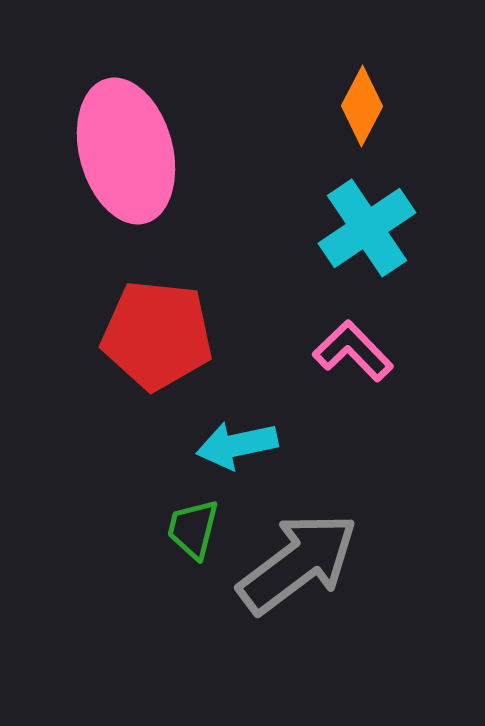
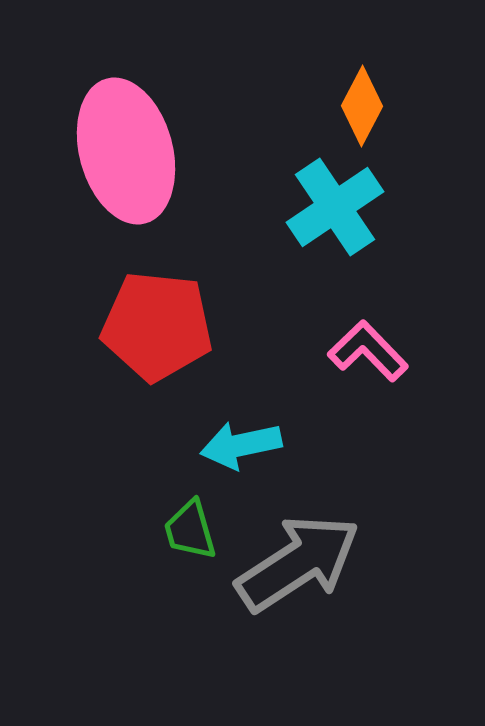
cyan cross: moved 32 px left, 21 px up
red pentagon: moved 9 px up
pink L-shape: moved 15 px right
cyan arrow: moved 4 px right
green trapezoid: moved 3 px left, 1 px down; rotated 30 degrees counterclockwise
gray arrow: rotated 4 degrees clockwise
